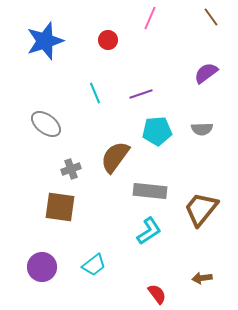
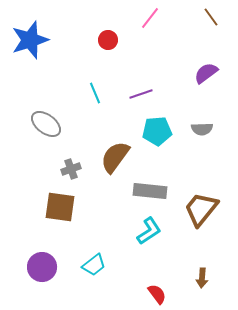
pink line: rotated 15 degrees clockwise
blue star: moved 15 px left, 1 px up
brown arrow: rotated 78 degrees counterclockwise
